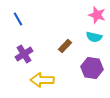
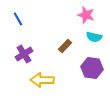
pink star: moved 11 px left
